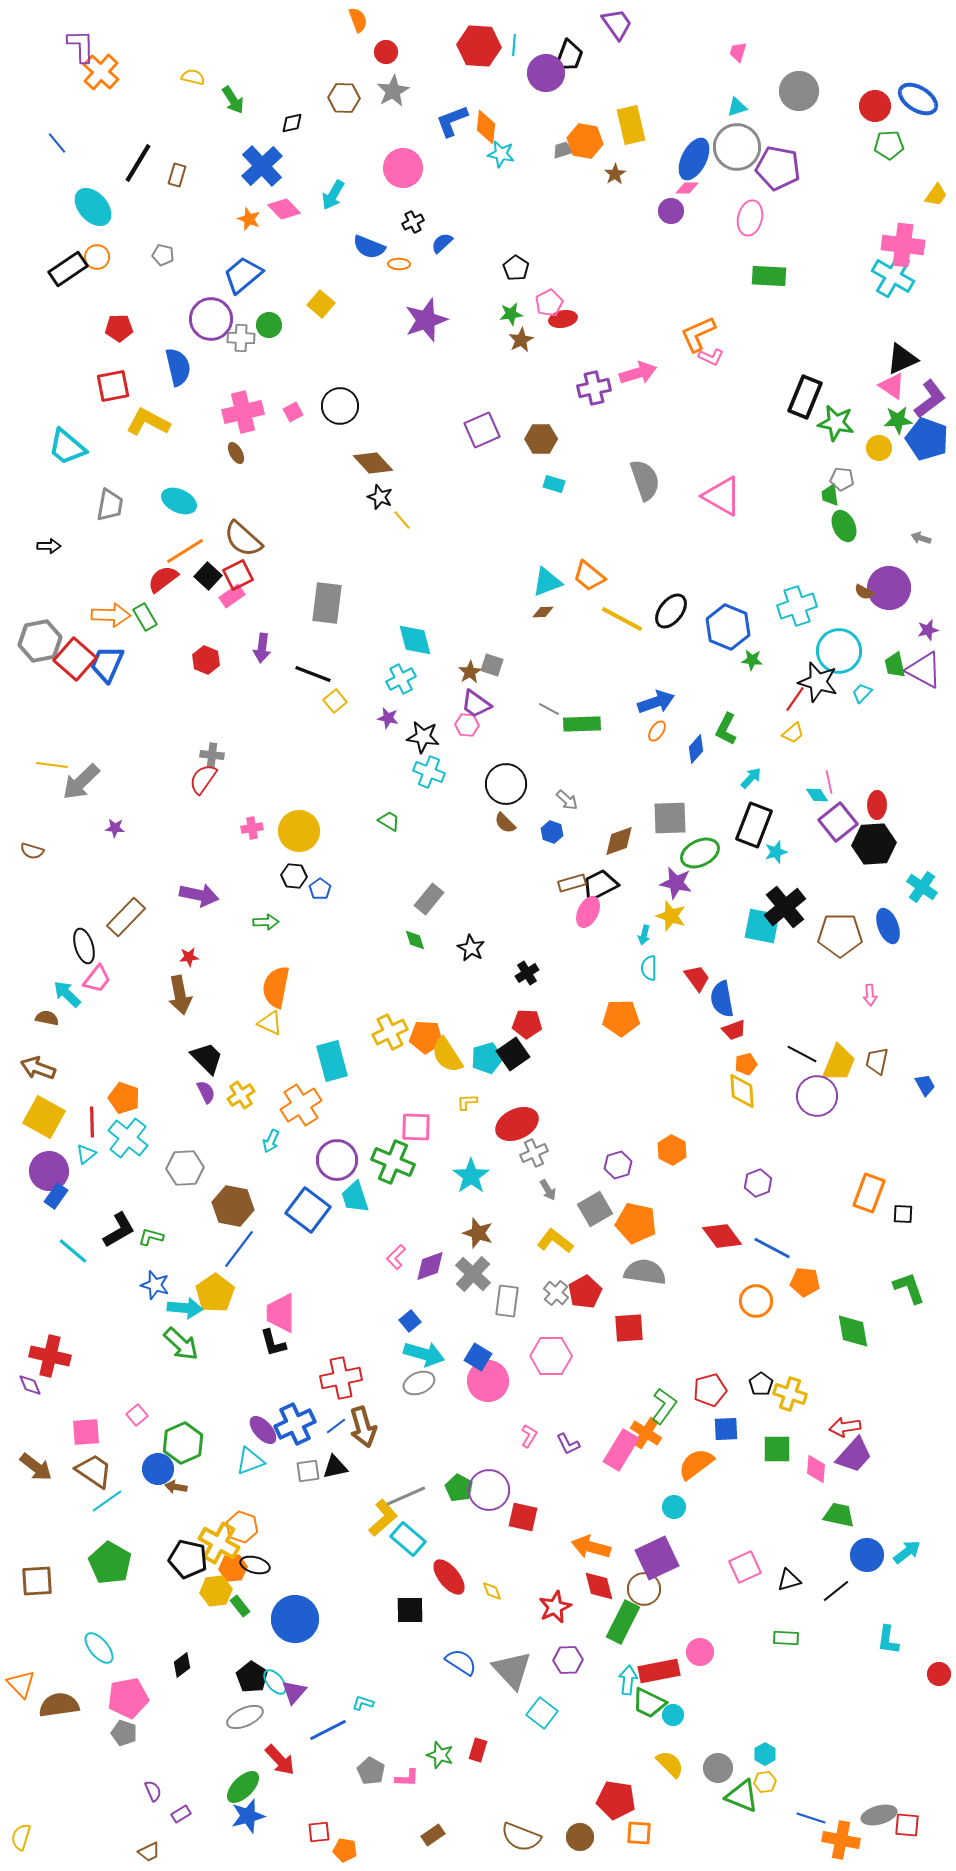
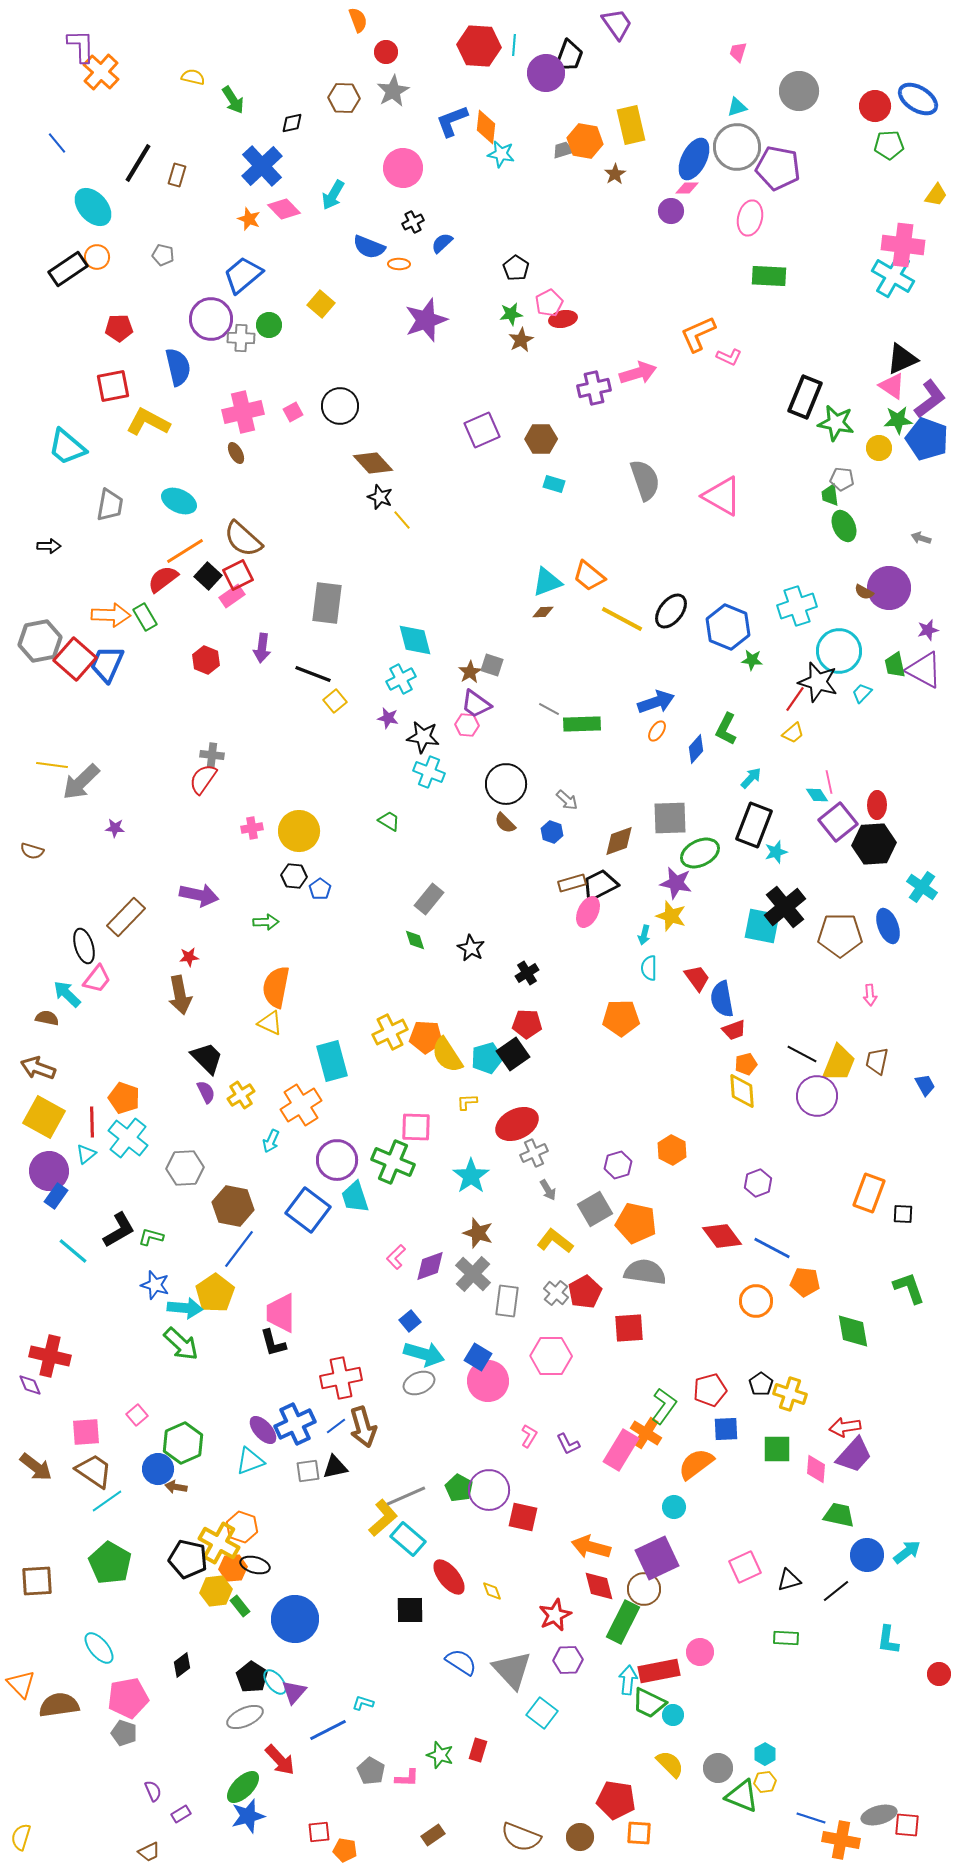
pink L-shape at (711, 357): moved 18 px right
red star at (555, 1607): moved 8 px down
